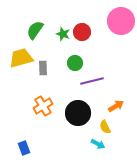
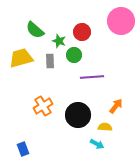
green semicircle: rotated 84 degrees counterclockwise
green star: moved 4 px left, 7 px down
green circle: moved 1 px left, 8 px up
gray rectangle: moved 7 px right, 7 px up
purple line: moved 4 px up; rotated 10 degrees clockwise
orange arrow: rotated 21 degrees counterclockwise
black circle: moved 2 px down
yellow semicircle: rotated 120 degrees clockwise
cyan arrow: moved 1 px left
blue rectangle: moved 1 px left, 1 px down
